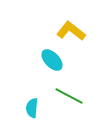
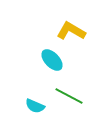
yellow L-shape: rotated 8 degrees counterclockwise
cyan semicircle: moved 3 px right, 2 px up; rotated 72 degrees counterclockwise
